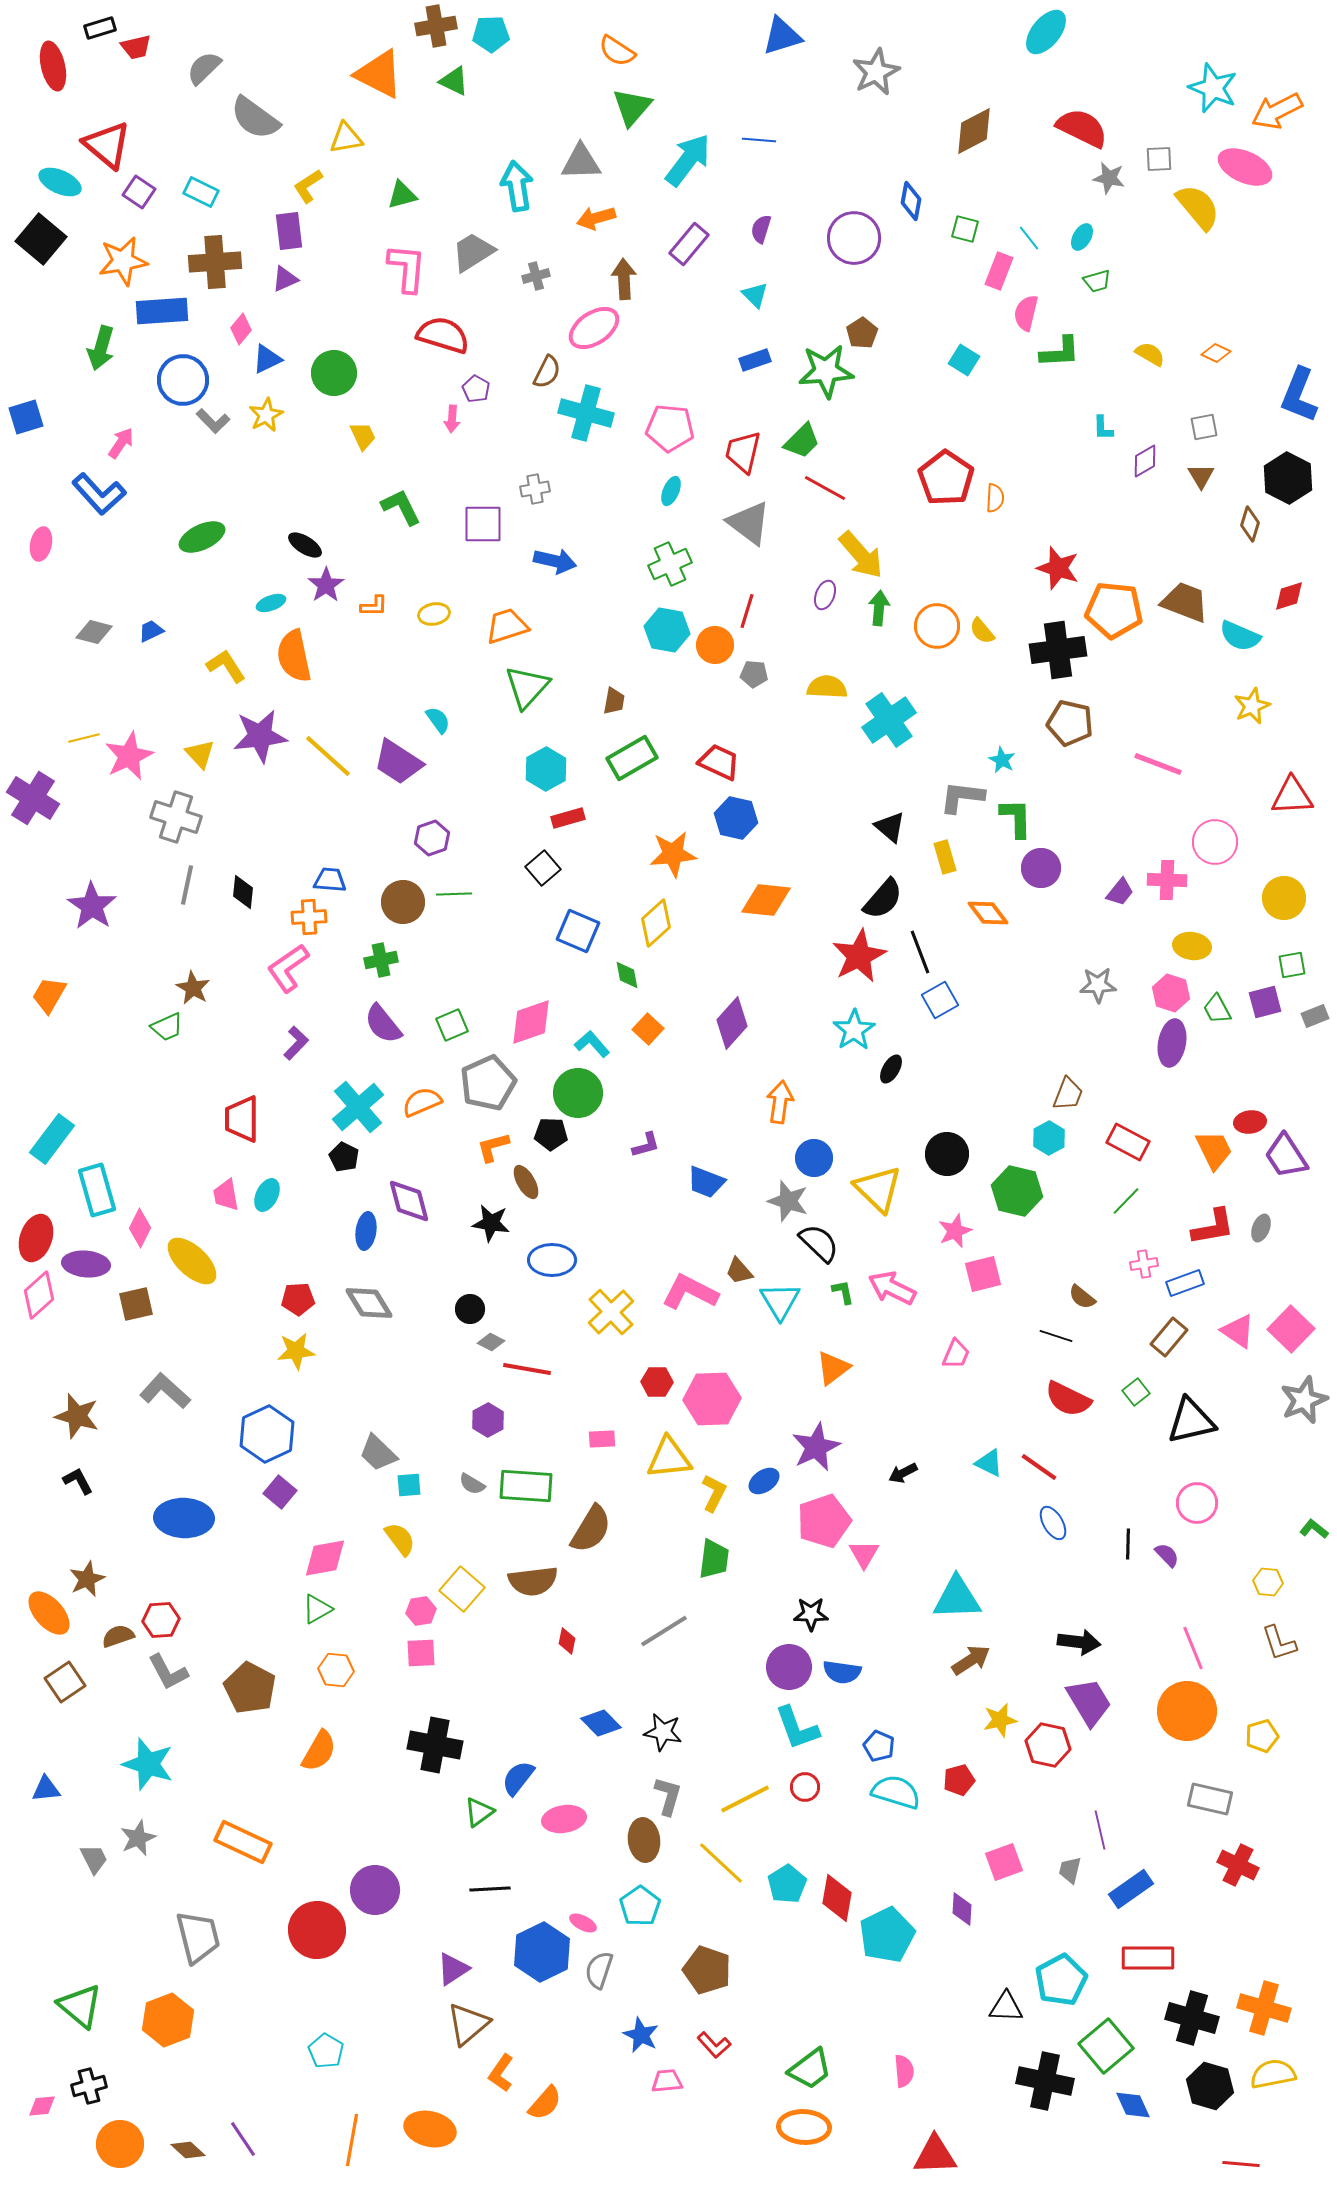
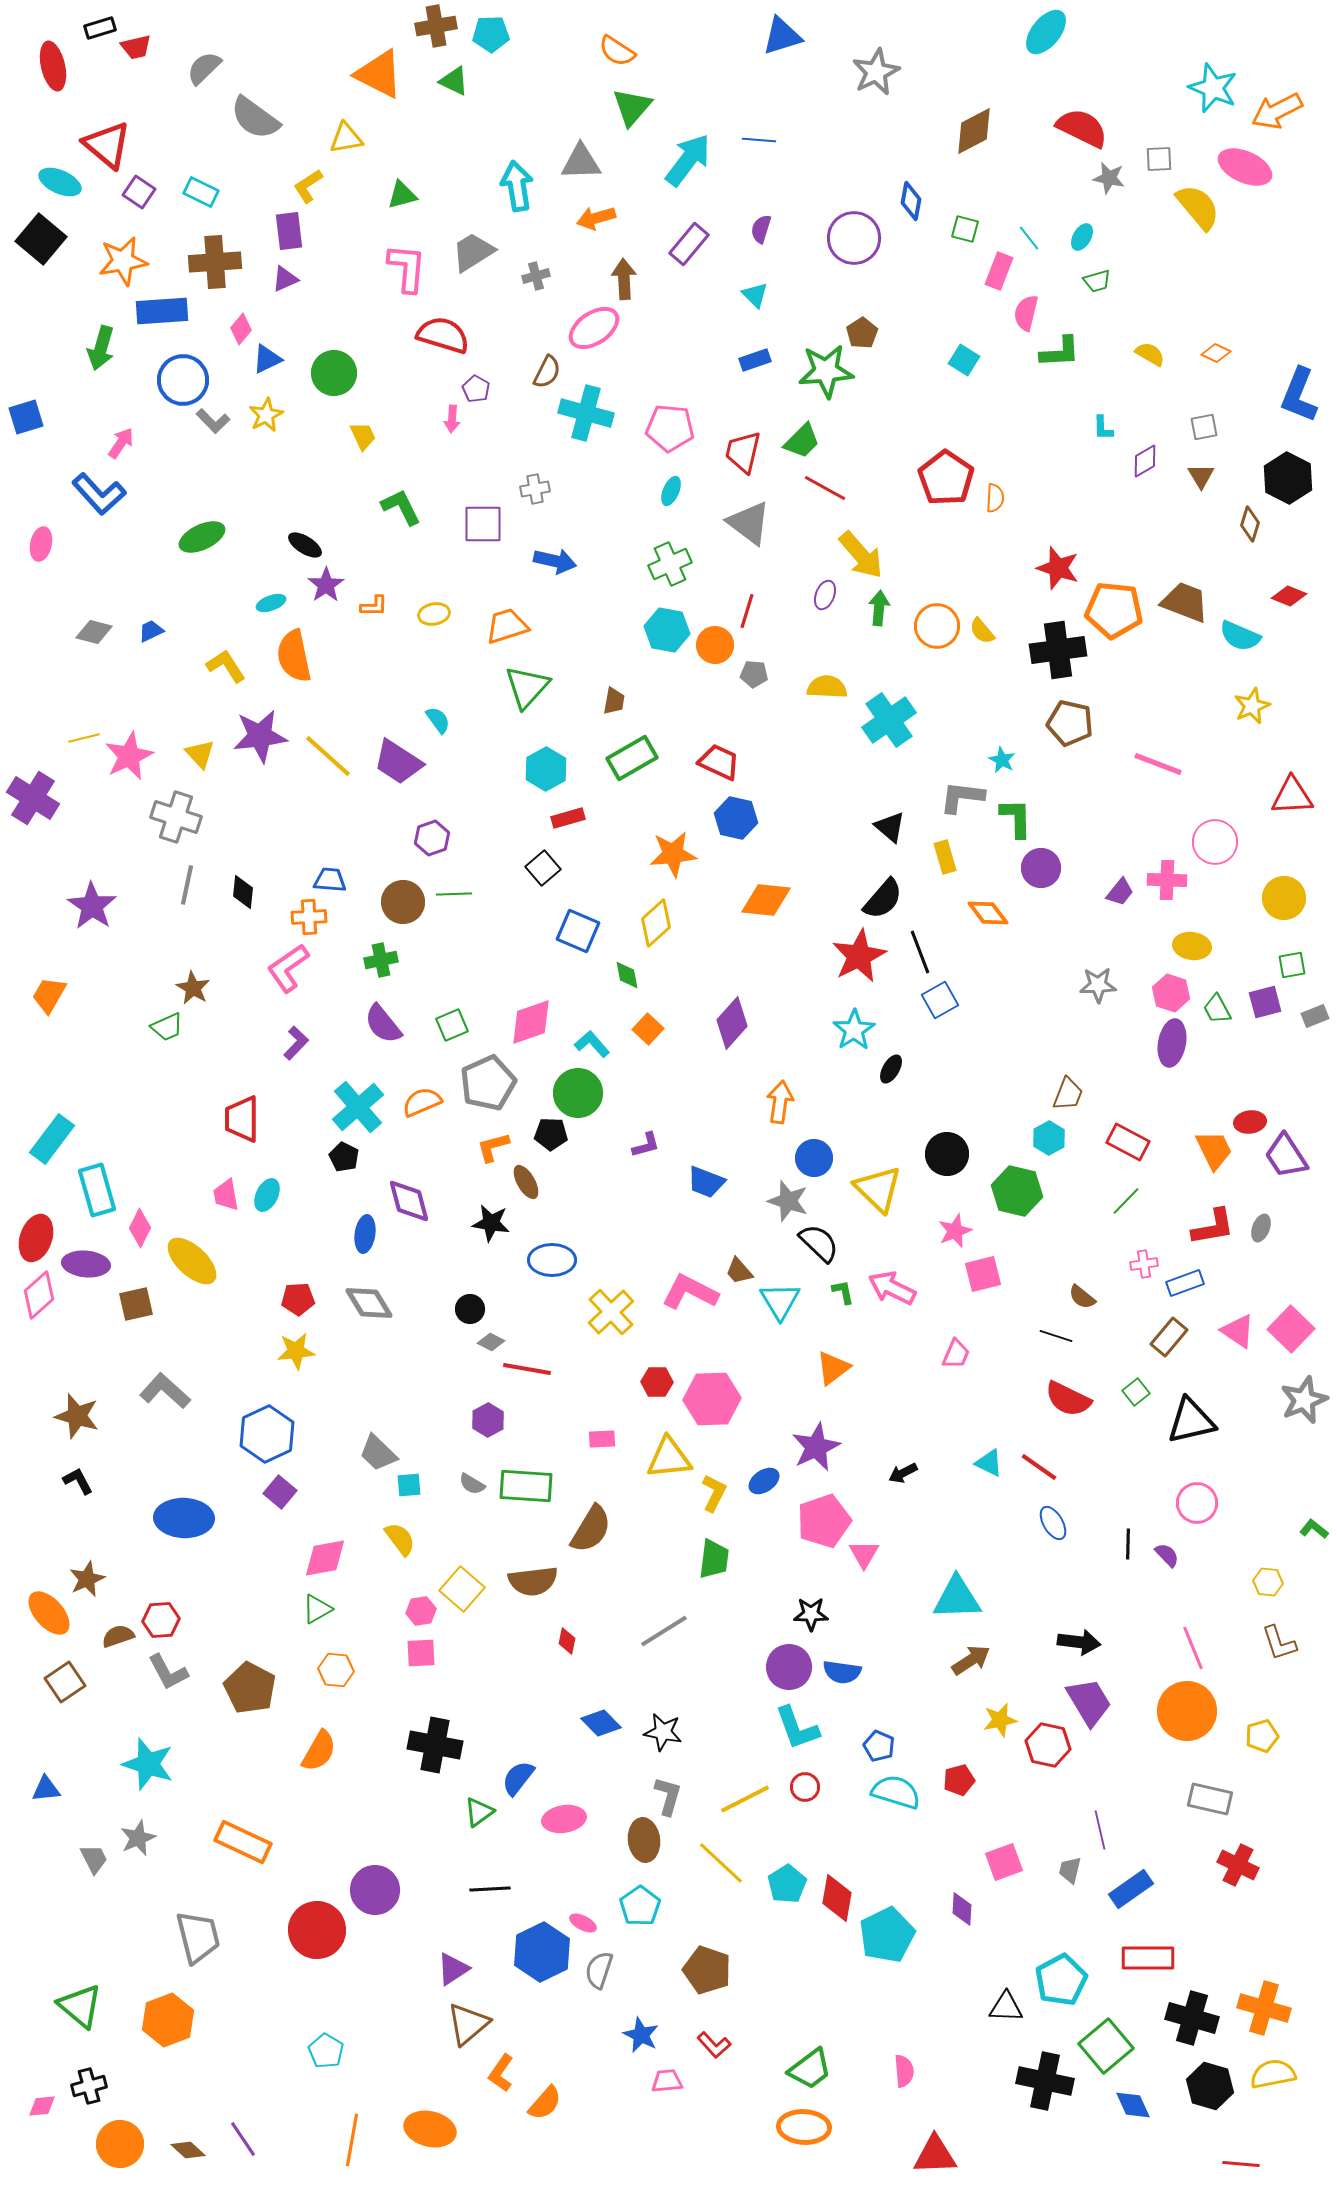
red diamond at (1289, 596): rotated 40 degrees clockwise
blue ellipse at (366, 1231): moved 1 px left, 3 px down
